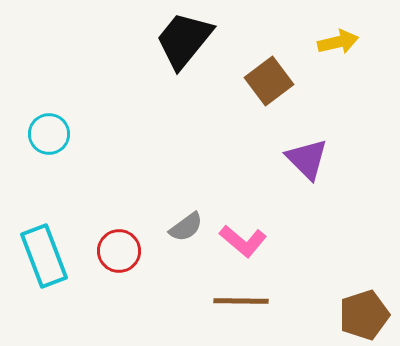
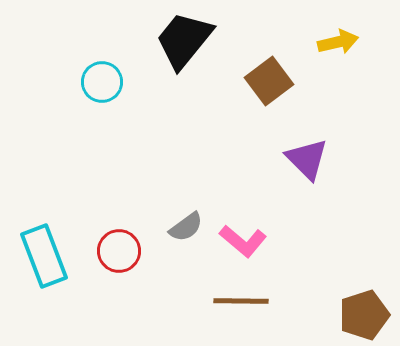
cyan circle: moved 53 px right, 52 px up
